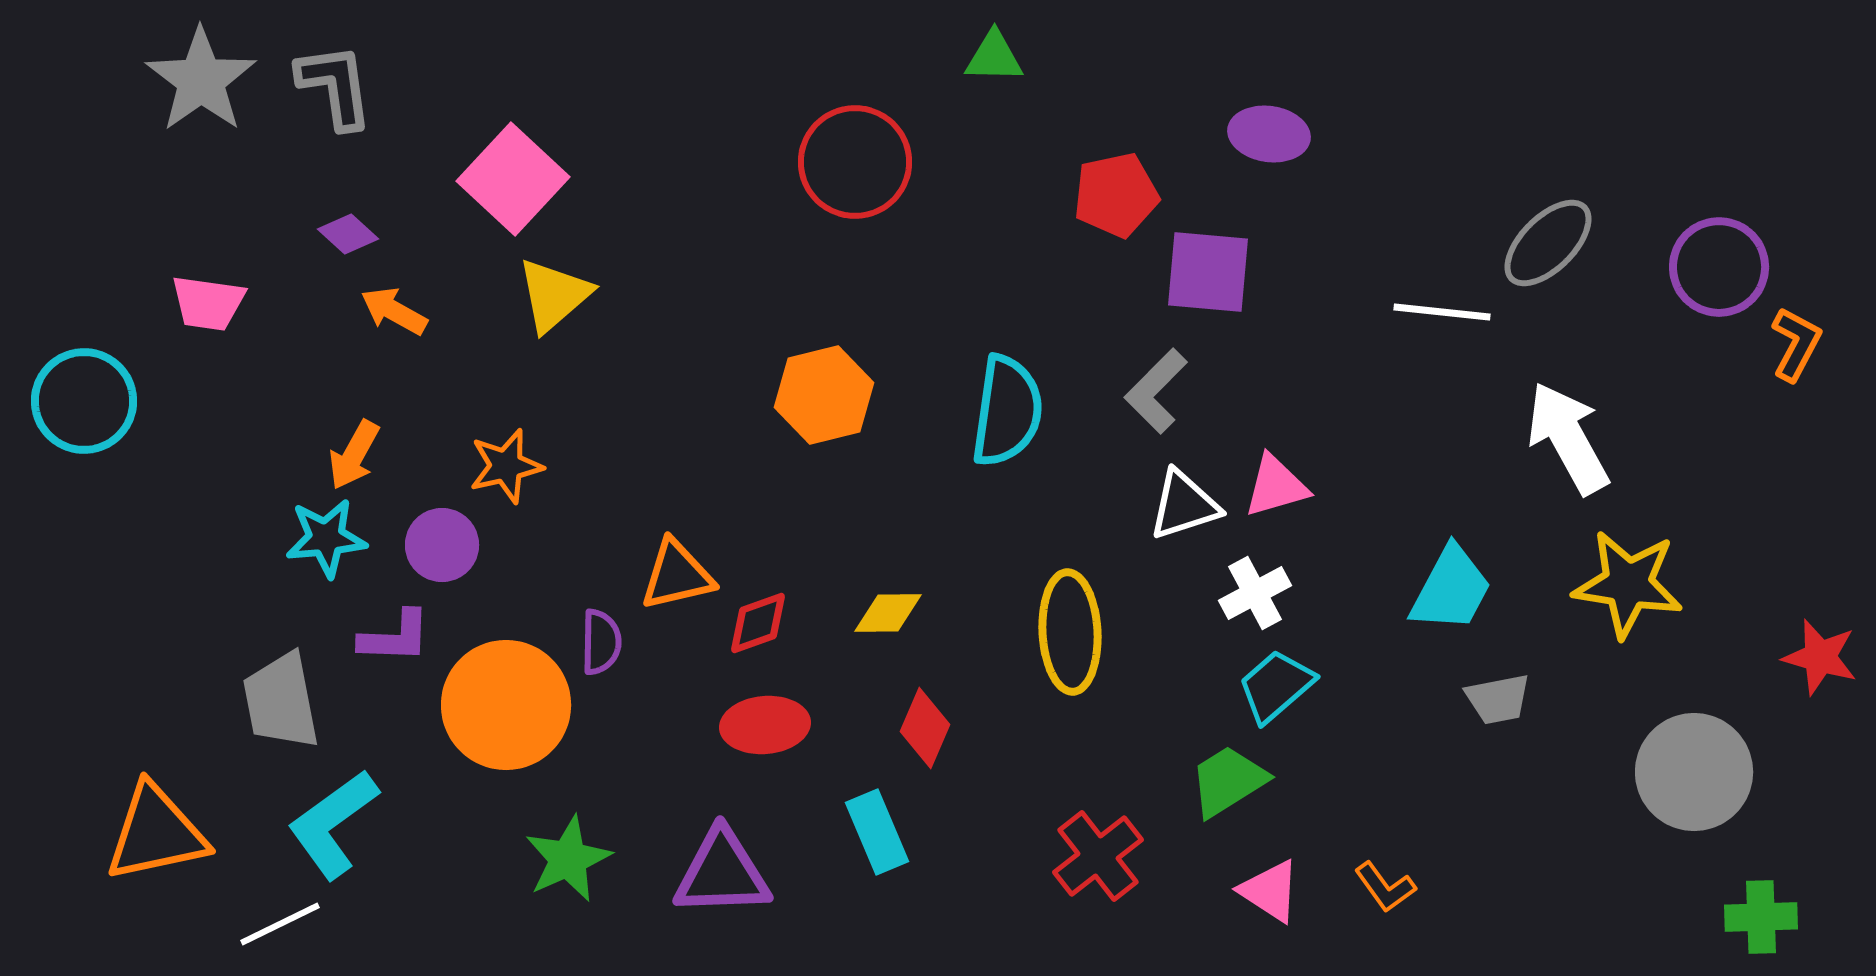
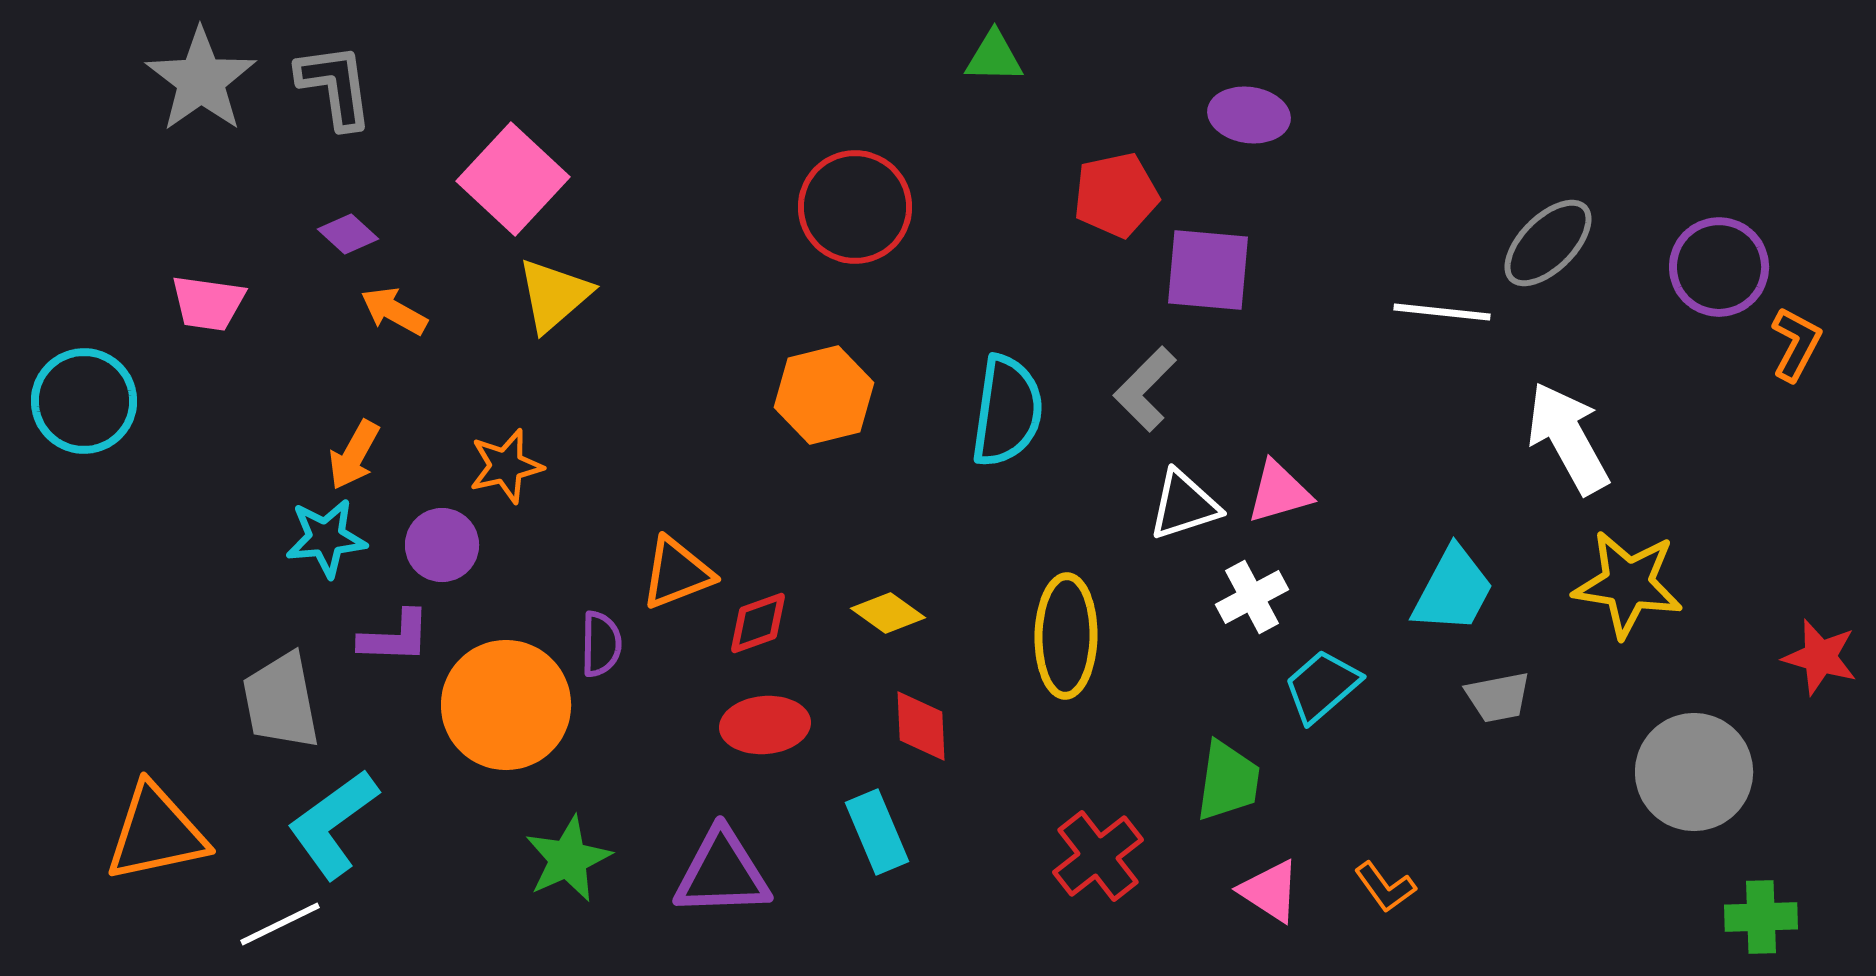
purple ellipse at (1269, 134): moved 20 px left, 19 px up
red circle at (855, 162): moved 45 px down
purple square at (1208, 272): moved 2 px up
gray L-shape at (1156, 391): moved 11 px left, 2 px up
pink triangle at (1276, 486): moved 3 px right, 6 px down
orange triangle at (677, 575): moved 2 px up; rotated 8 degrees counterclockwise
cyan trapezoid at (1451, 589): moved 2 px right, 1 px down
white cross at (1255, 593): moved 3 px left, 4 px down
yellow diamond at (888, 613): rotated 36 degrees clockwise
yellow ellipse at (1070, 632): moved 4 px left, 4 px down; rotated 4 degrees clockwise
purple semicircle at (601, 642): moved 2 px down
cyan trapezoid at (1276, 686): moved 46 px right
gray trapezoid at (1498, 699): moved 2 px up
red diamond at (925, 728): moved 4 px left, 2 px up; rotated 26 degrees counterclockwise
green trapezoid at (1228, 781): rotated 130 degrees clockwise
